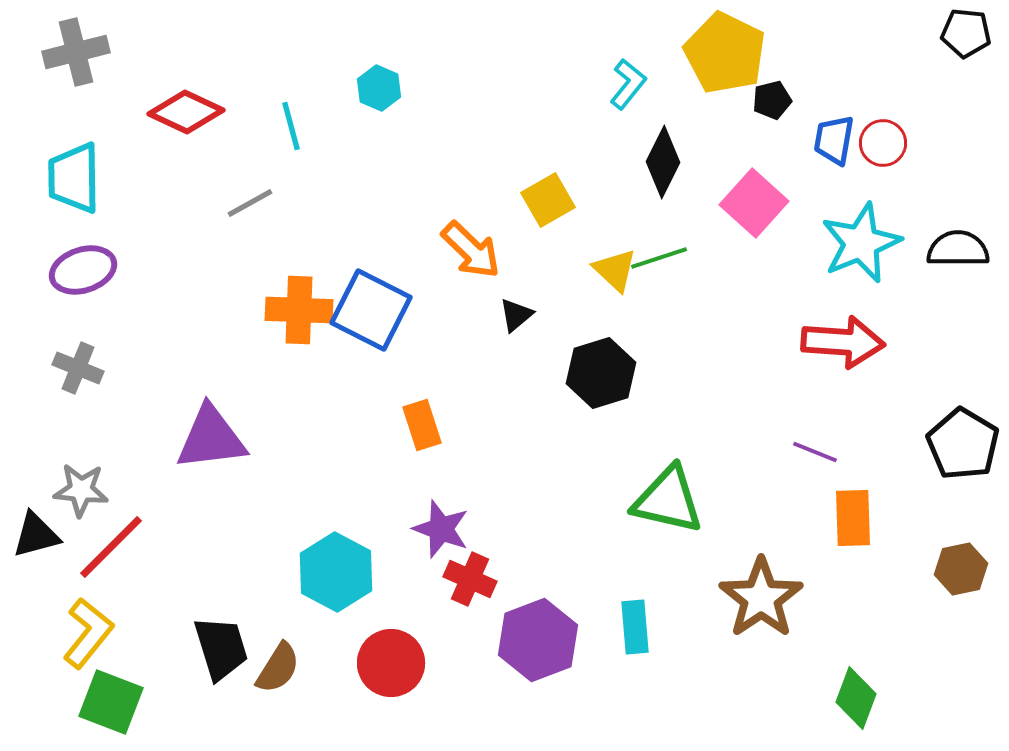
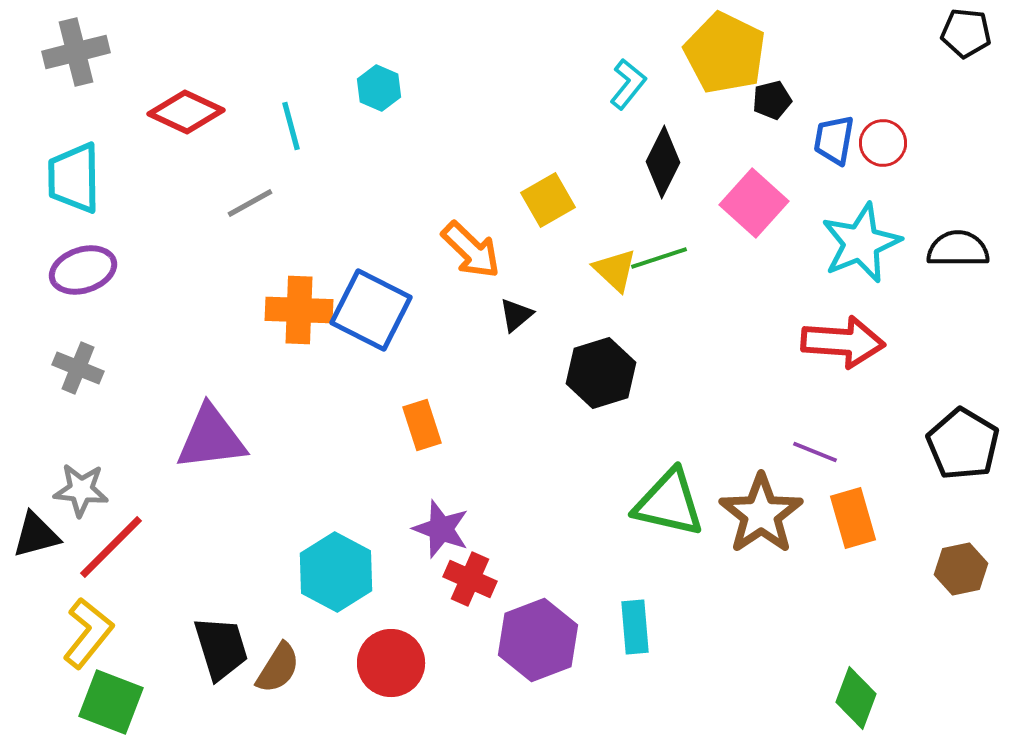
green triangle at (668, 500): moved 1 px right, 3 px down
orange rectangle at (853, 518): rotated 14 degrees counterclockwise
brown star at (761, 598): moved 84 px up
